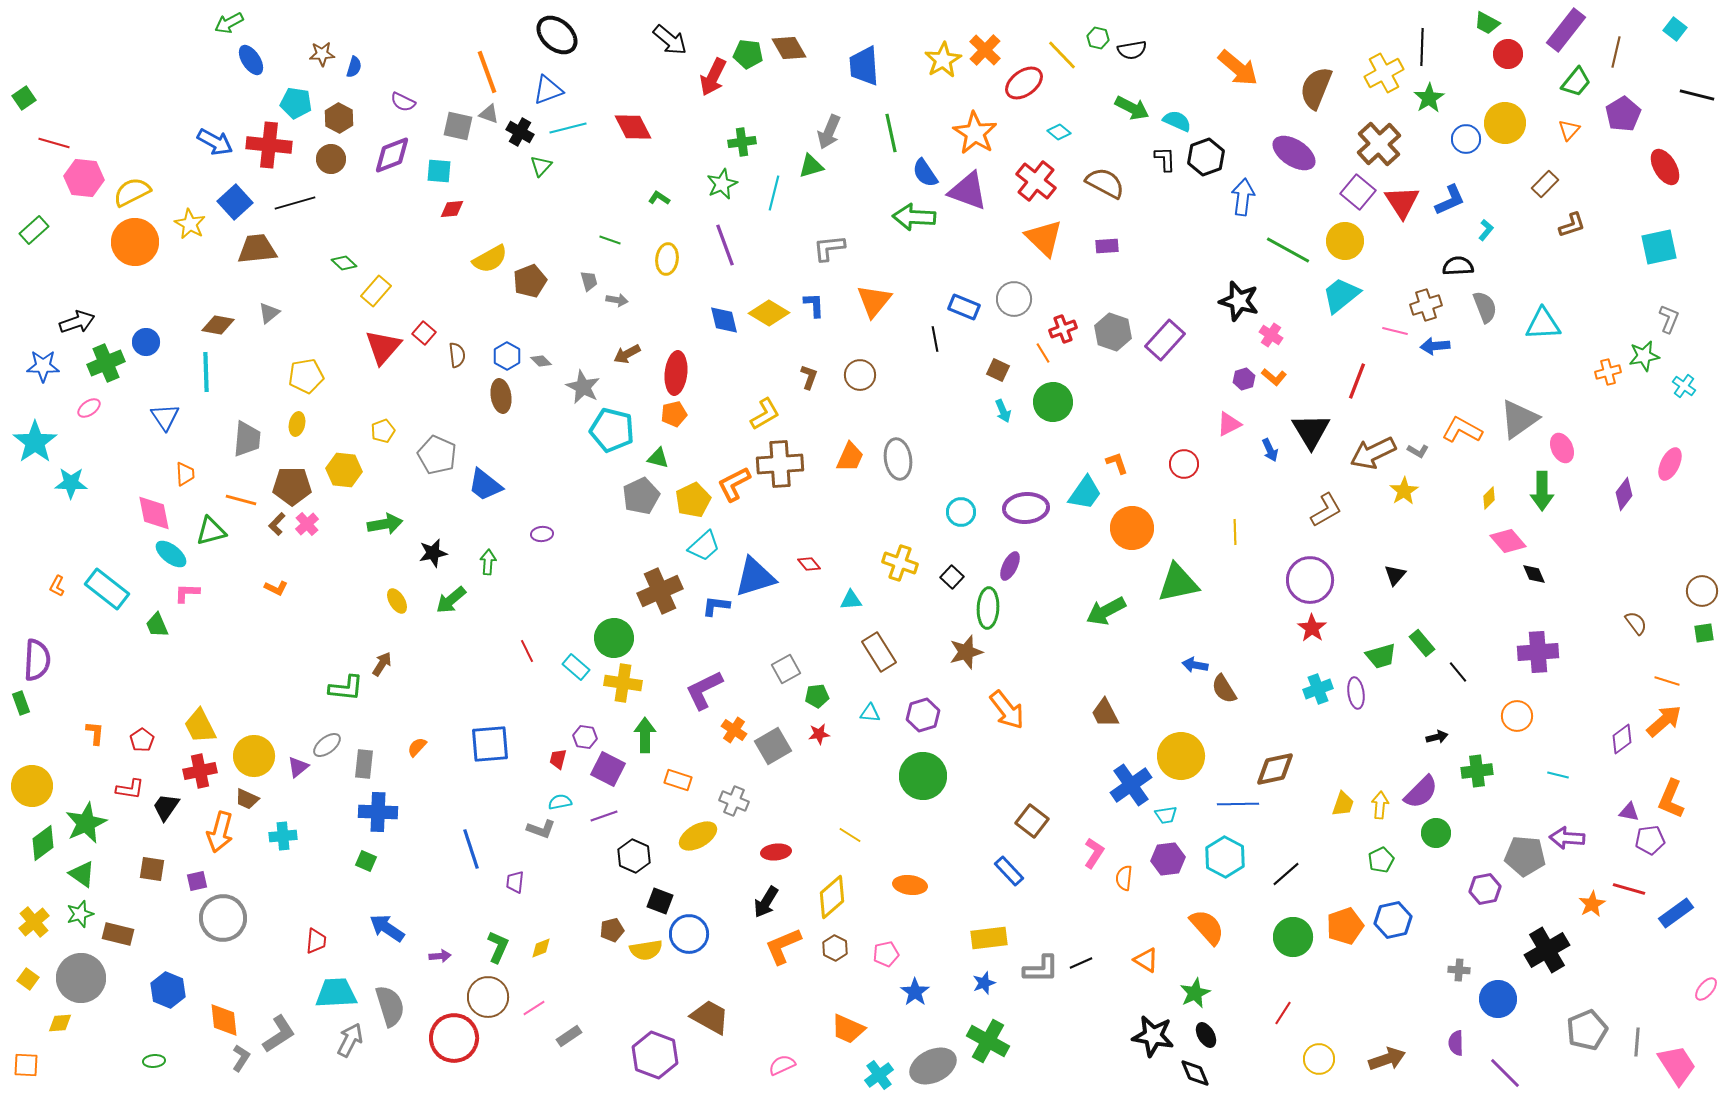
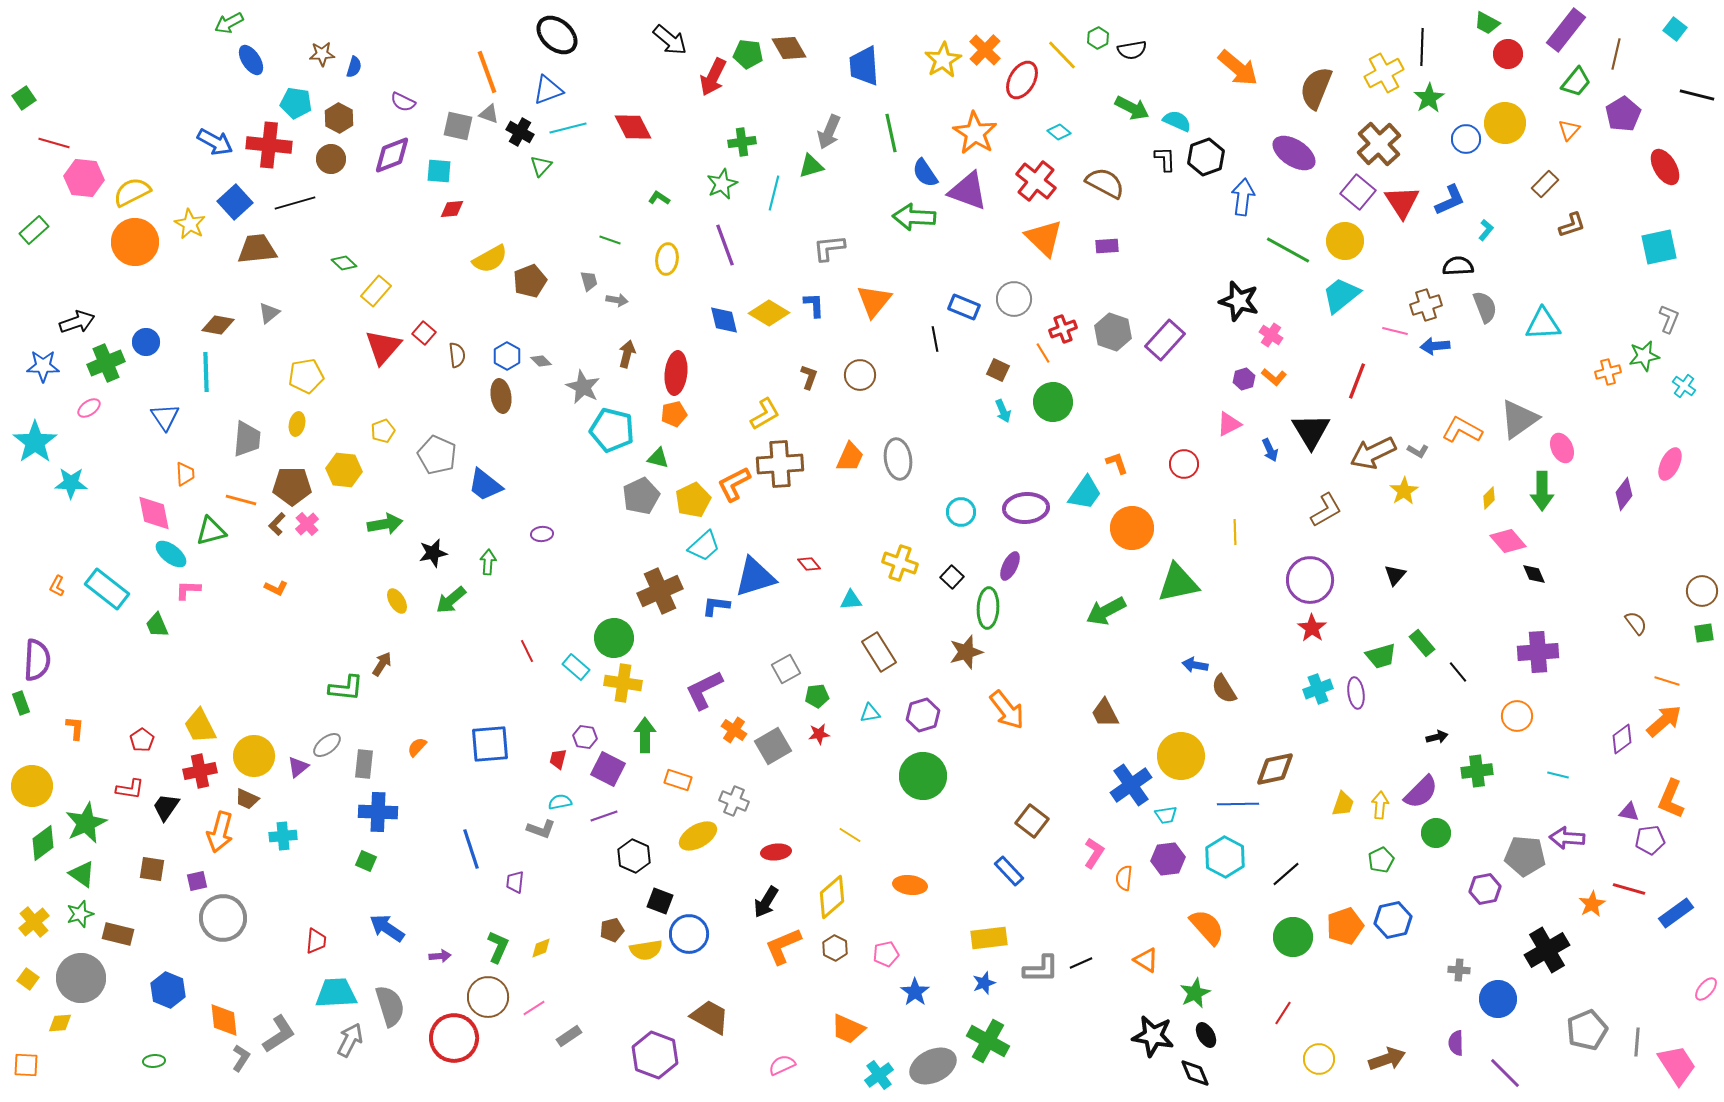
green hexagon at (1098, 38): rotated 20 degrees clockwise
brown line at (1616, 52): moved 2 px down
red ellipse at (1024, 83): moved 2 px left, 3 px up; rotated 24 degrees counterclockwise
brown arrow at (627, 354): rotated 132 degrees clockwise
pink L-shape at (187, 593): moved 1 px right, 3 px up
cyan triangle at (870, 713): rotated 15 degrees counterclockwise
orange L-shape at (95, 733): moved 20 px left, 5 px up
